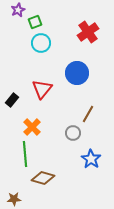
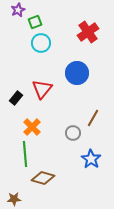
black rectangle: moved 4 px right, 2 px up
brown line: moved 5 px right, 4 px down
